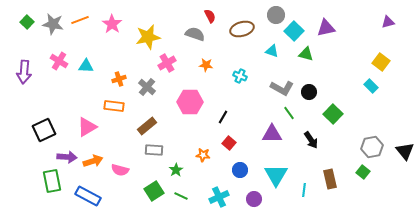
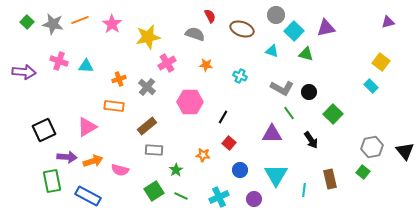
brown ellipse at (242, 29): rotated 35 degrees clockwise
pink cross at (59, 61): rotated 12 degrees counterclockwise
purple arrow at (24, 72): rotated 90 degrees counterclockwise
